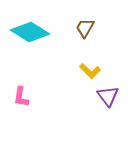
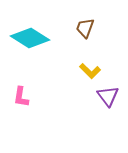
brown trapezoid: rotated 10 degrees counterclockwise
cyan diamond: moved 6 px down
